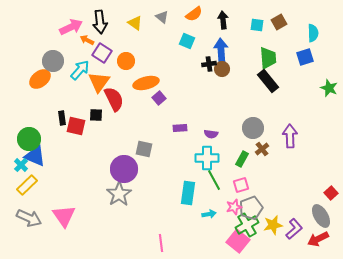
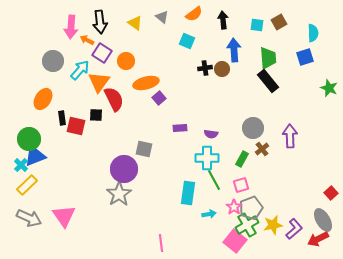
pink arrow at (71, 27): rotated 120 degrees clockwise
blue arrow at (221, 50): moved 13 px right
black cross at (209, 64): moved 4 px left, 4 px down
orange ellipse at (40, 79): moved 3 px right, 20 px down; rotated 20 degrees counterclockwise
blue triangle at (35, 156): rotated 45 degrees counterclockwise
pink star at (234, 207): rotated 21 degrees counterclockwise
gray ellipse at (321, 216): moved 2 px right, 4 px down
pink square at (238, 241): moved 3 px left
